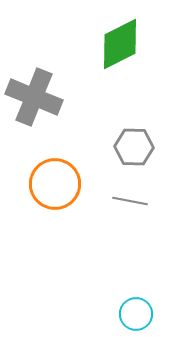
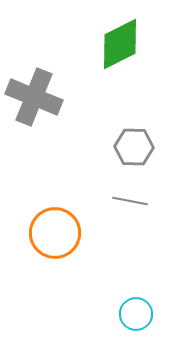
orange circle: moved 49 px down
